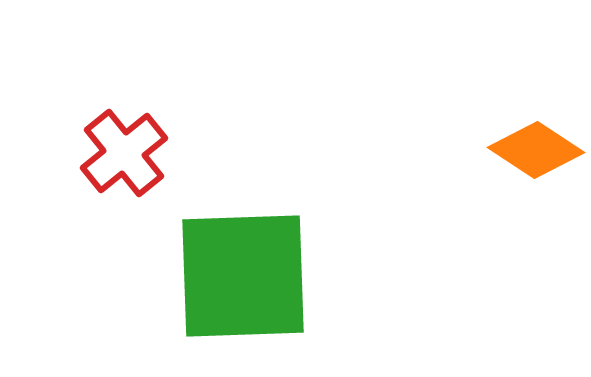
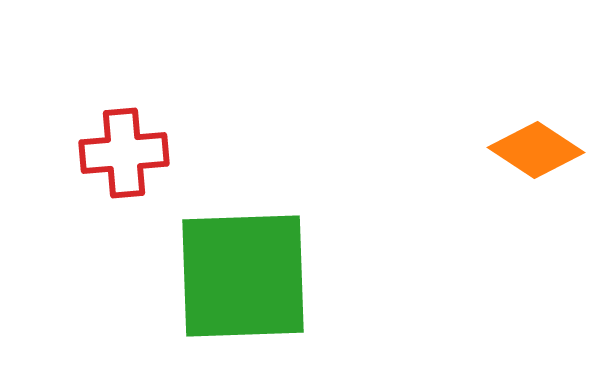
red cross: rotated 34 degrees clockwise
